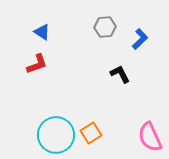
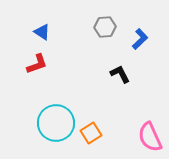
cyan circle: moved 12 px up
